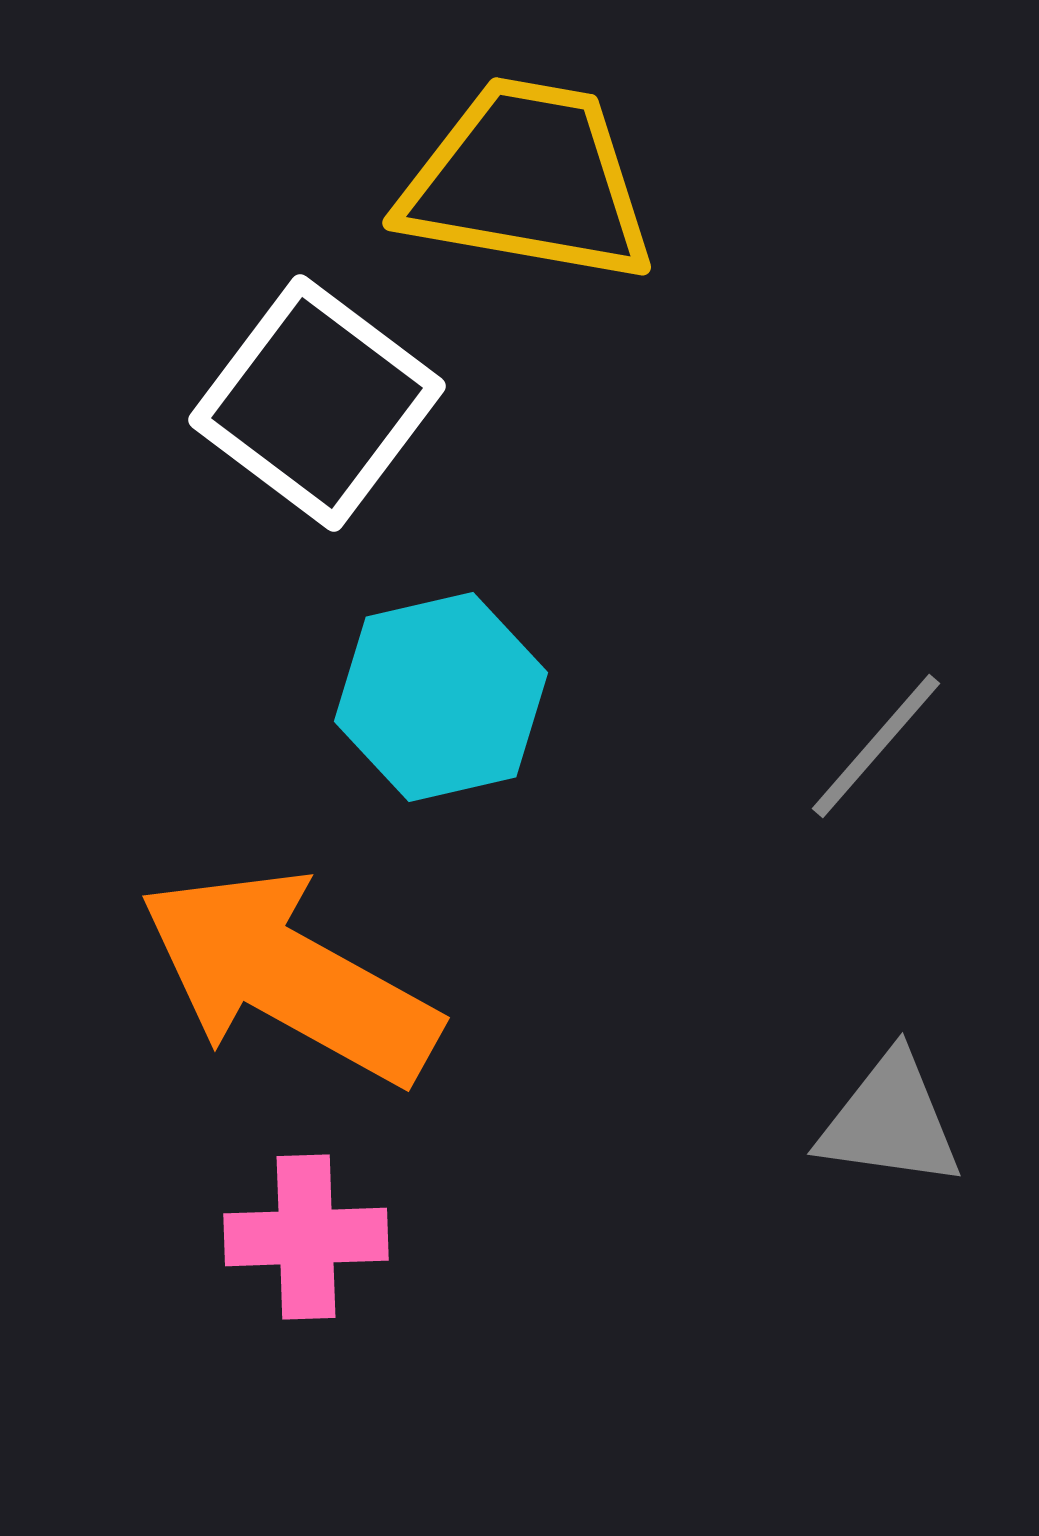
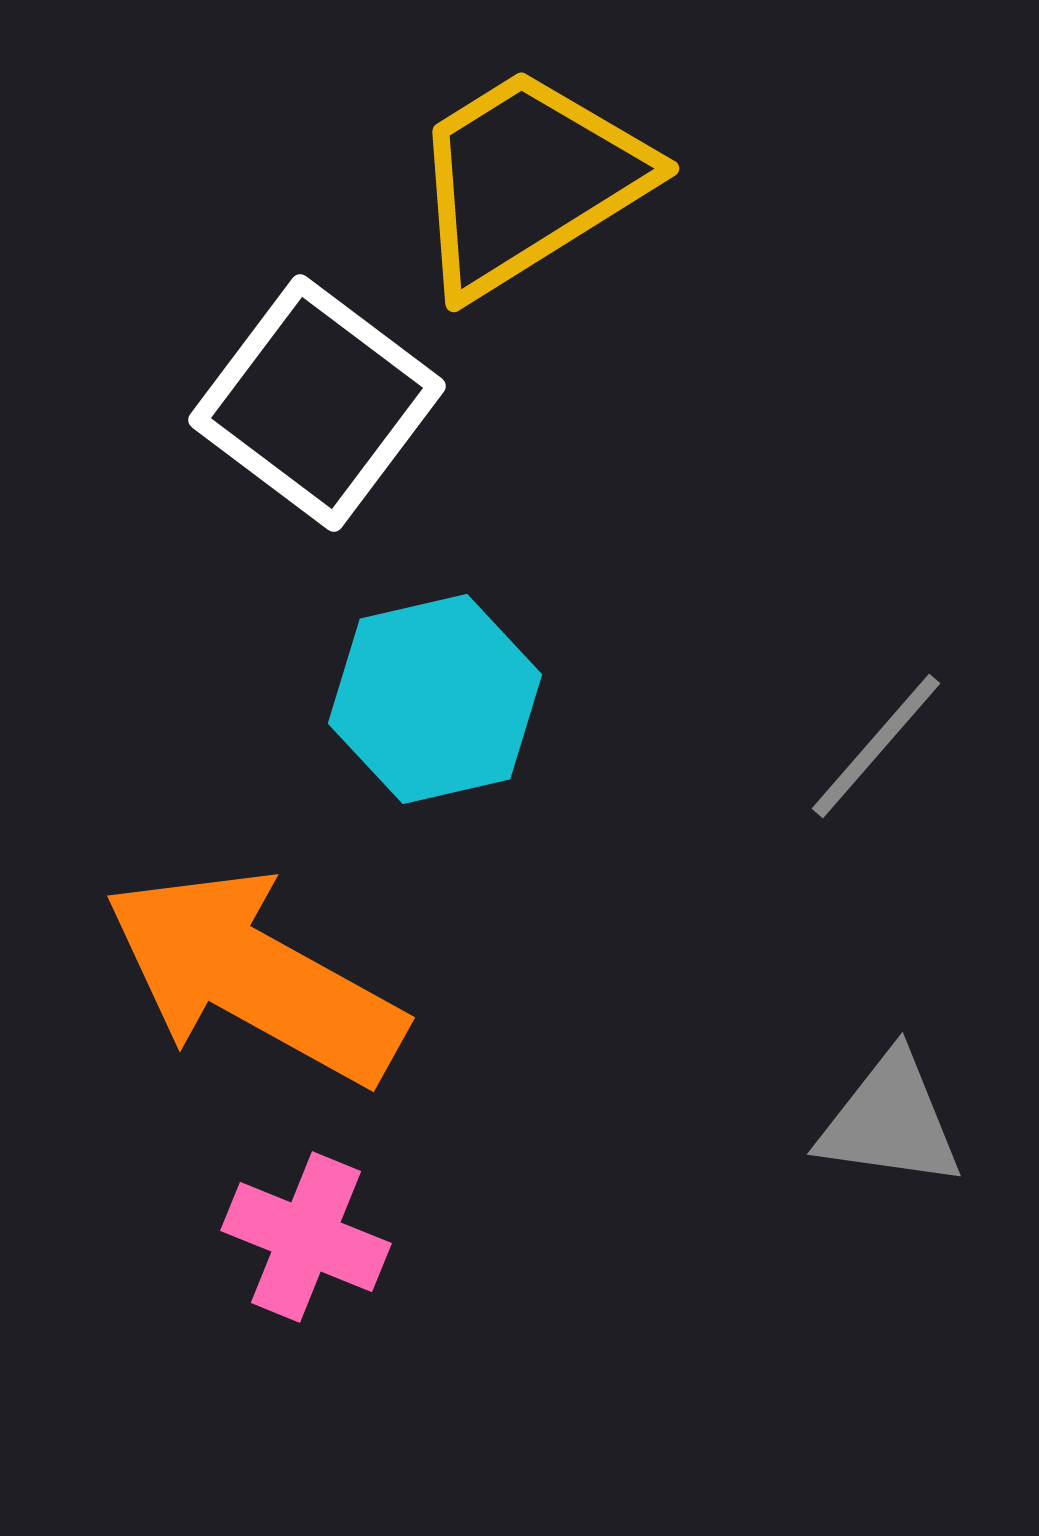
yellow trapezoid: rotated 42 degrees counterclockwise
cyan hexagon: moved 6 px left, 2 px down
orange arrow: moved 35 px left
pink cross: rotated 24 degrees clockwise
